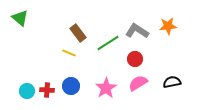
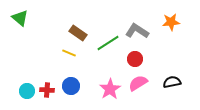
orange star: moved 3 px right, 4 px up
brown rectangle: rotated 18 degrees counterclockwise
pink star: moved 4 px right, 1 px down
